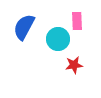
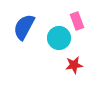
pink rectangle: rotated 18 degrees counterclockwise
cyan circle: moved 1 px right, 1 px up
